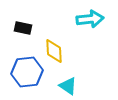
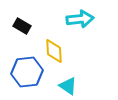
cyan arrow: moved 10 px left
black rectangle: moved 1 px left, 2 px up; rotated 18 degrees clockwise
